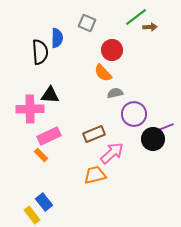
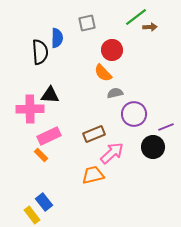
gray square: rotated 36 degrees counterclockwise
black circle: moved 8 px down
orange trapezoid: moved 2 px left
